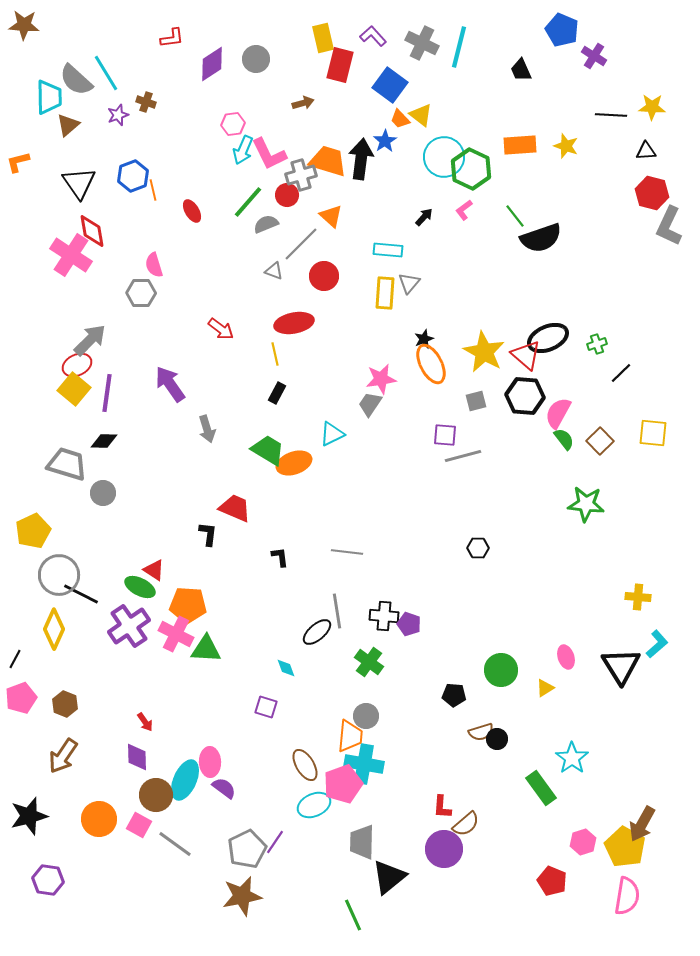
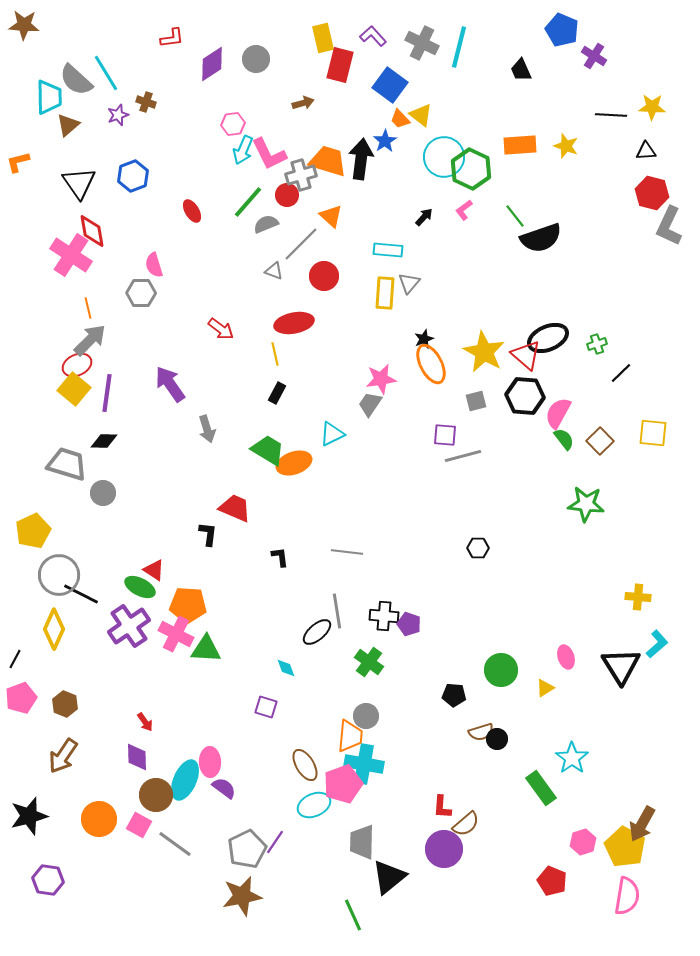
orange line at (153, 190): moved 65 px left, 118 px down
